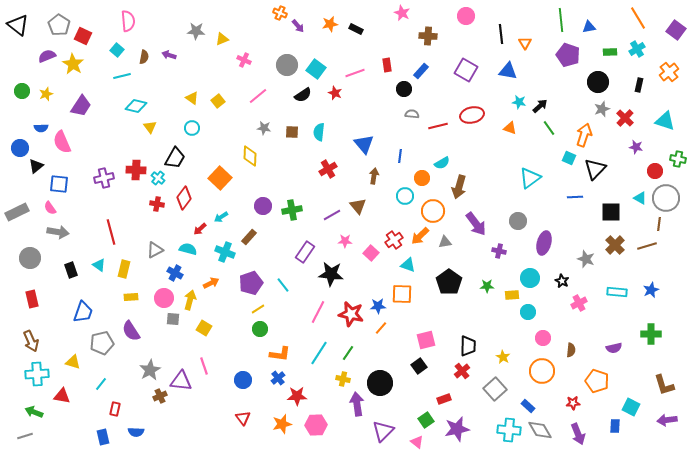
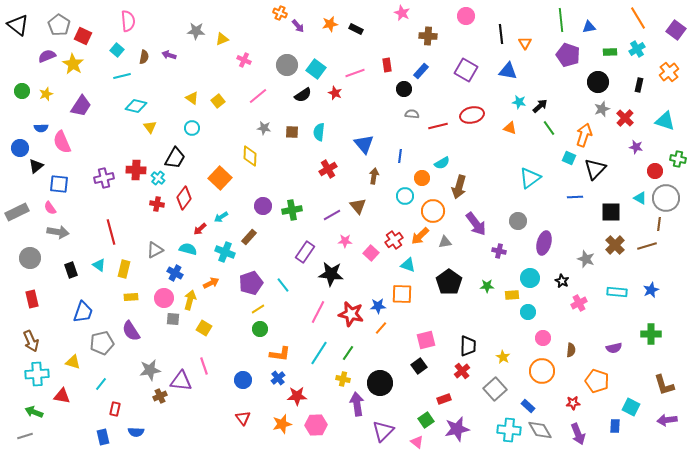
gray star at (150, 370): rotated 20 degrees clockwise
